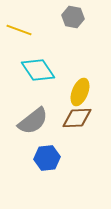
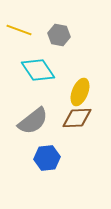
gray hexagon: moved 14 px left, 18 px down
